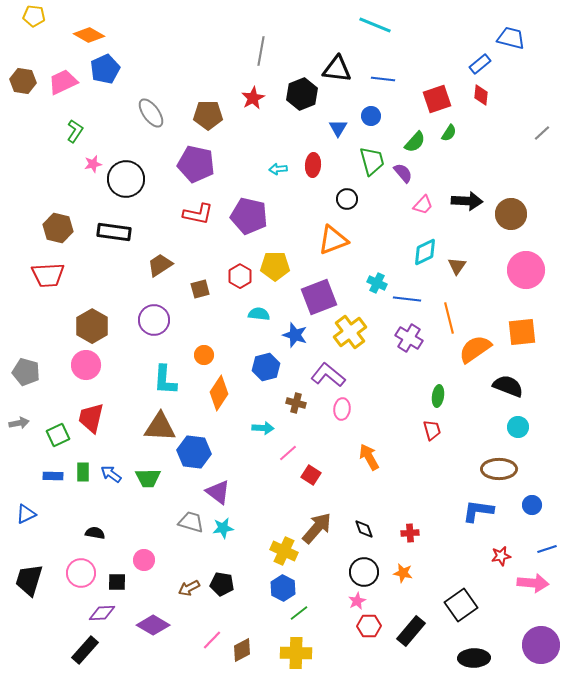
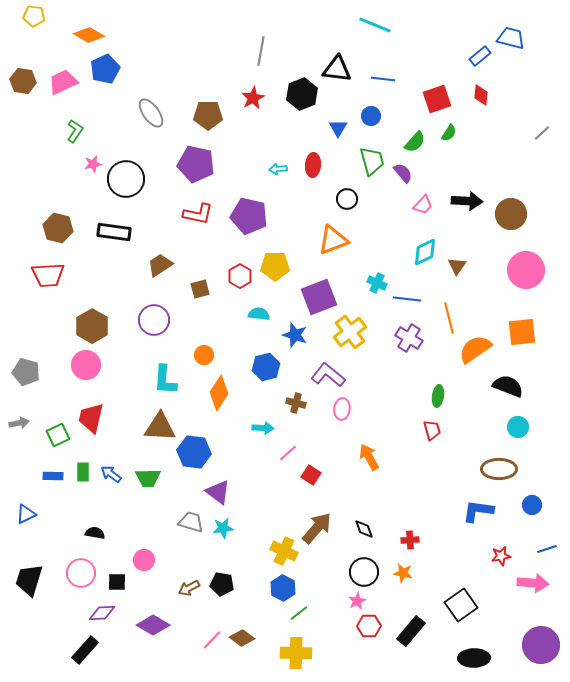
blue rectangle at (480, 64): moved 8 px up
red cross at (410, 533): moved 7 px down
brown diamond at (242, 650): moved 12 px up; rotated 65 degrees clockwise
